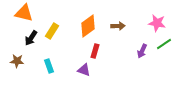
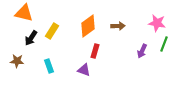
green line: rotated 35 degrees counterclockwise
